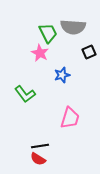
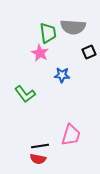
green trapezoid: rotated 20 degrees clockwise
blue star: rotated 21 degrees clockwise
pink trapezoid: moved 1 px right, 17 px down
red semicircle: rotated 21 degrees counterclockwise
